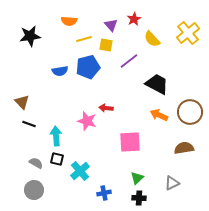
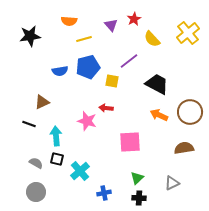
yellow square: moved 6 px right, 36 px down
brown triangle: moved 20 px right; rotated 49 degrees clockwise
gray circle: moved 2 px right, 2 px down
